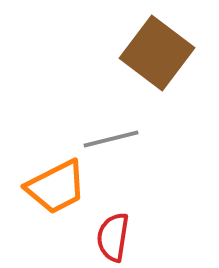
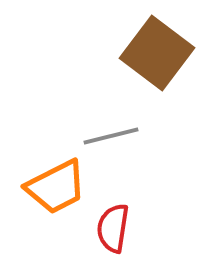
gray line: moved 3 px up
red semicircle: moved 9 px up
